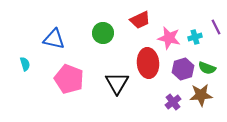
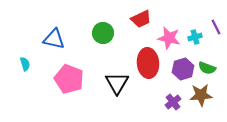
red trapezoid: moved 1 px right, 1 px up
